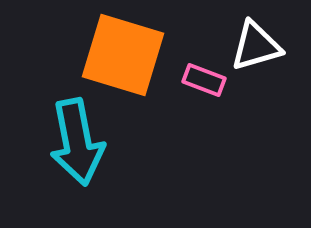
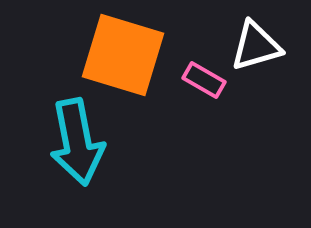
pink rectangle: rotated 9 degrees clockwise
